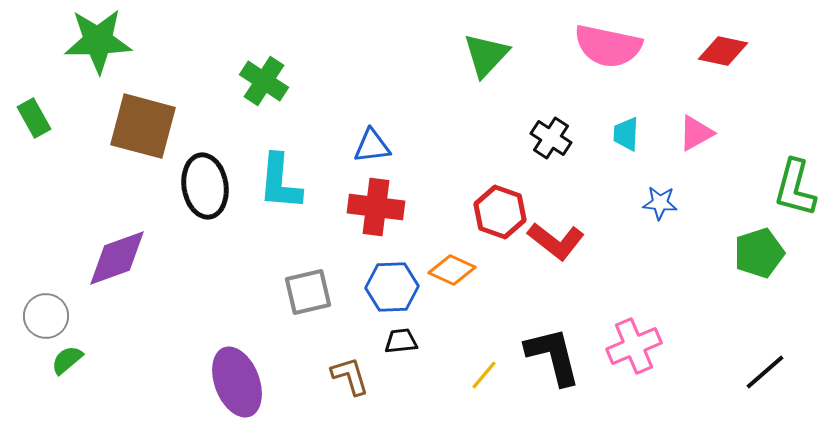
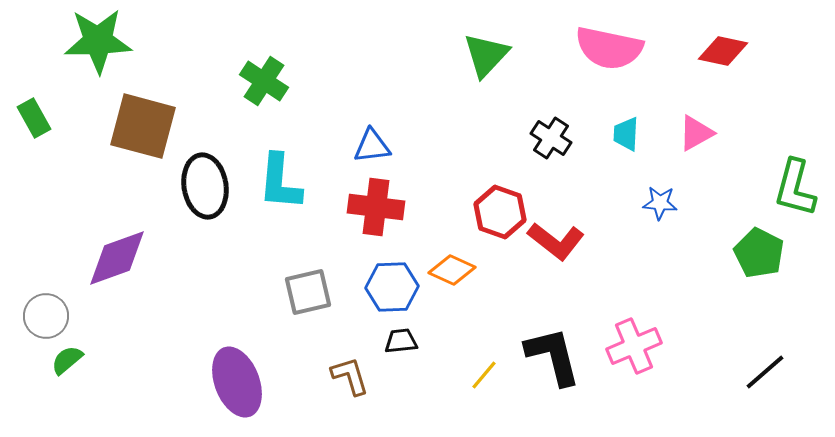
pink semicircle: moved 1 px right, 2 px down
green pentagon: rotated 27 degrees counterclockwise
